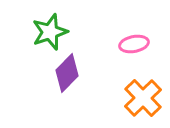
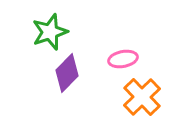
pink ellipse: moved 11 px left, 15 px down
orange cross: moved 1 px left, 1 px up
